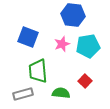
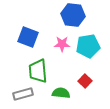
pink star: rotated 21 degrees clockwise
